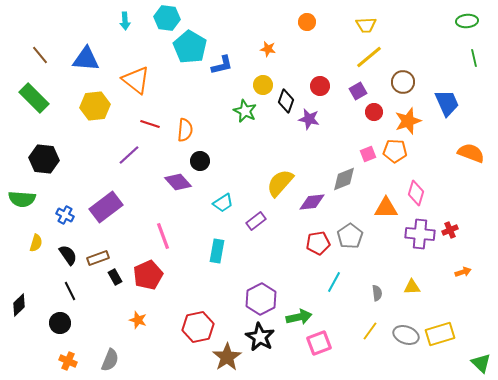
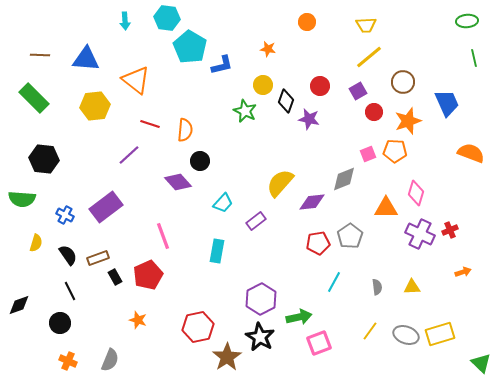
brown line at (40, 55): rotated 48 degrees counterclockwise
cyan trapezoid at (223, 203): rotated 15 degrees counterclockwise
purple cross at (420, 234): rotated 20 degrees clockwise
gray semicircle at (377, 293): moved 6 px up
black diamond at (19, 305): rotated 25 degrees clockwise
